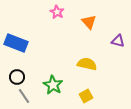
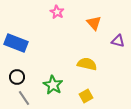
orange triangle: moved 5 px right, 1 px down
gray line: moved 2 px down
